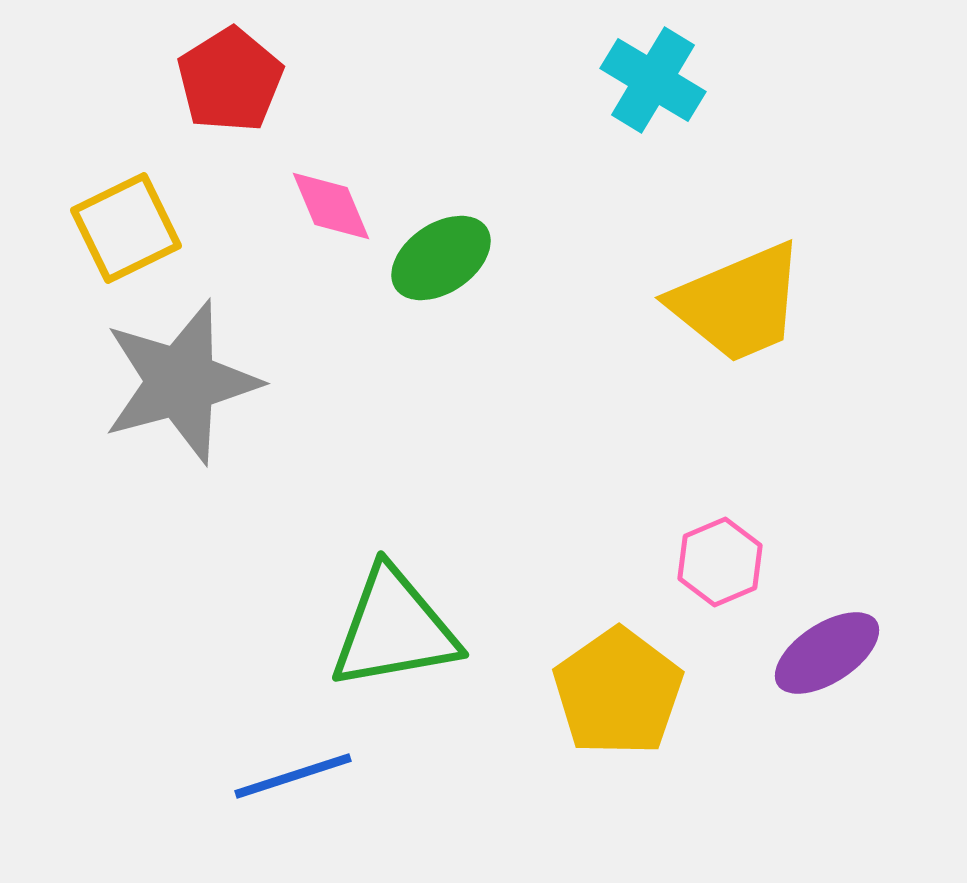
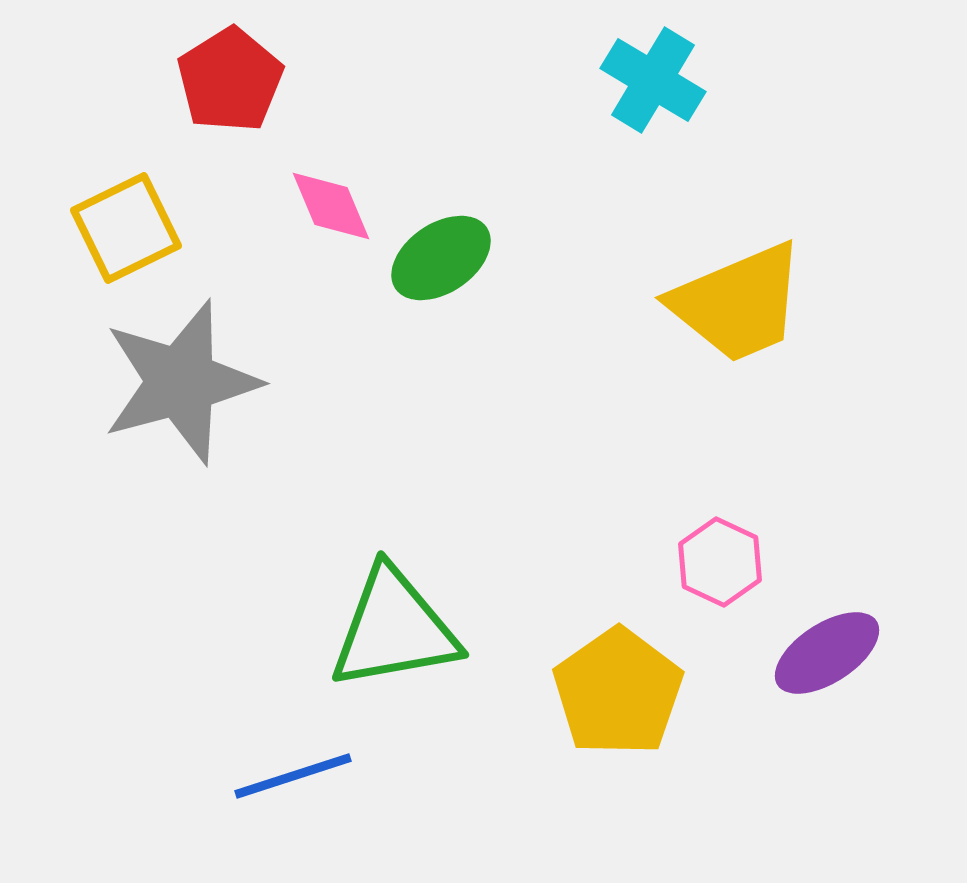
pink hexagon: rotated 12 degrees counterclockwise
